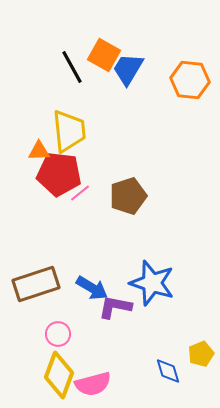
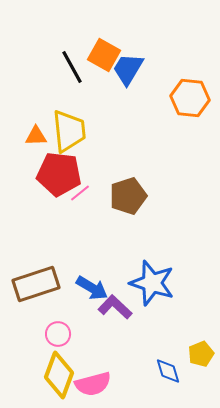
orange hexagon: moved 18 px down
orange triangle: moved 3 px left, 15 px up
purple L-shape: rotated 32 degrees clockwise
